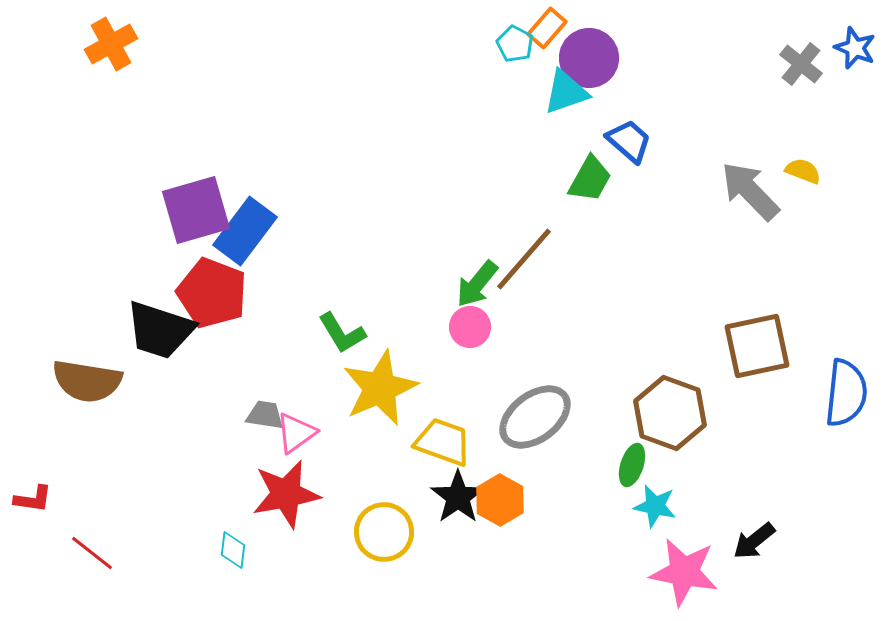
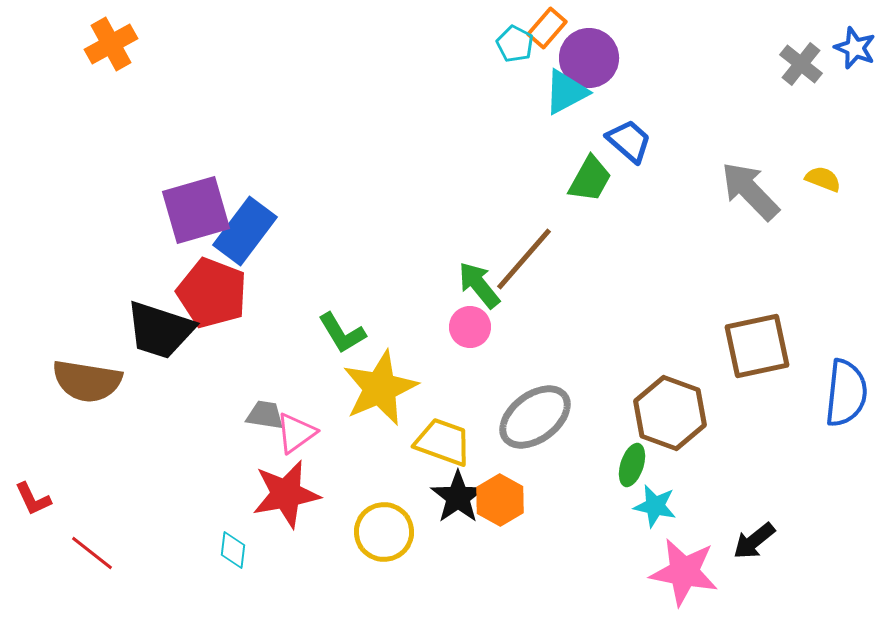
cyan triangle: rotated 9 degrees counterclockwise
yellow semicircle: moved 20 px right, 8 px down
green arrow: moved 2 px right, 1 px down; rotated 102 degrees clockwise
red L-shape: rotated 57 degrees clockwise
